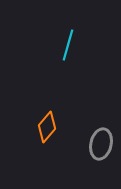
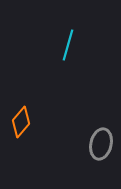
orange diamond: moved 26 px left, 5 px up
